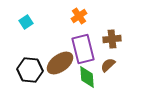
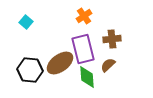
orange cross: moved 5 px right
cyan square: rotated 16 degrees counterclockwise
